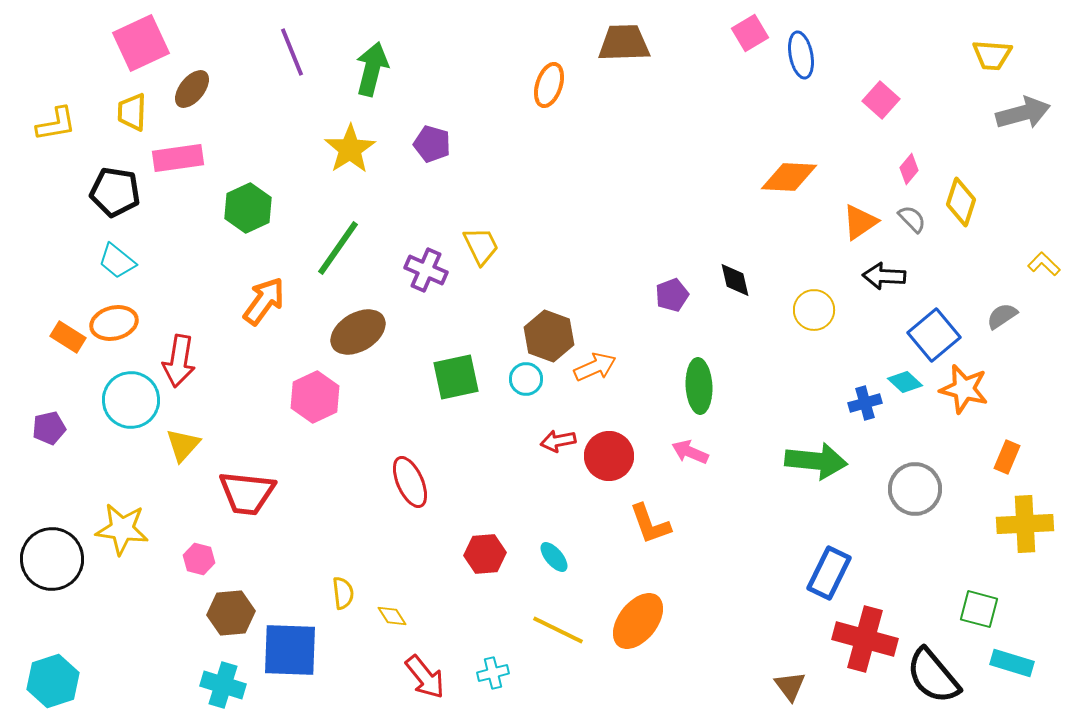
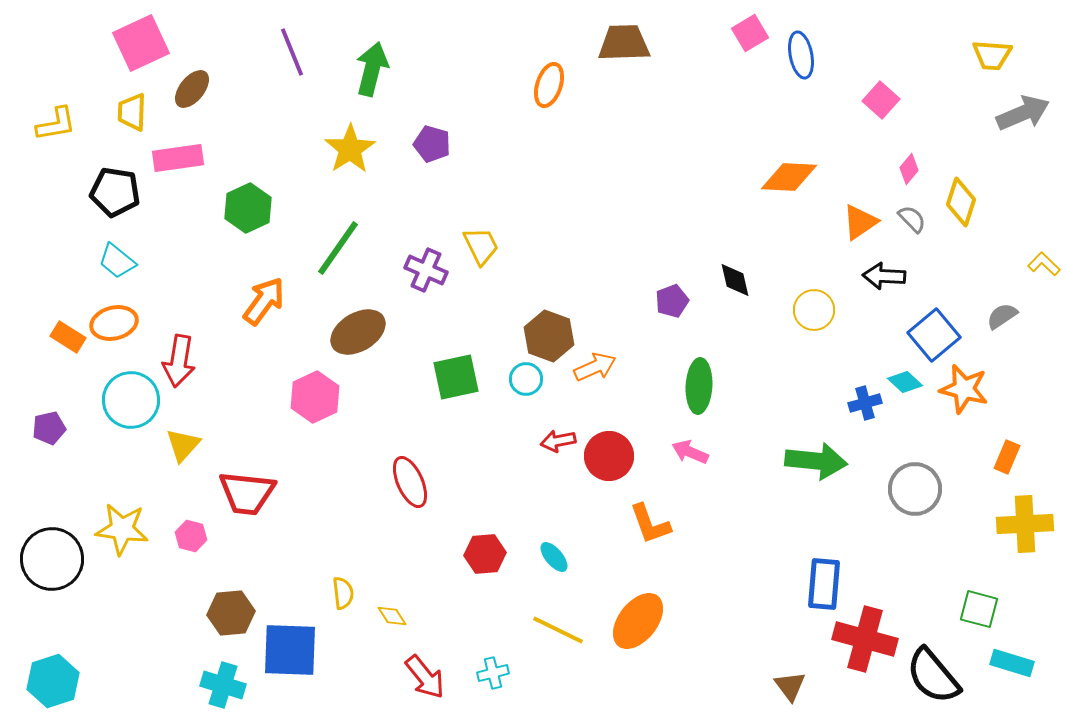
gray arrow at (1023, 113): rotated 8 degrees counterclockwise
purple pentagon at (672, 295): moved 6 px down
green ellipse at (699, 386): rotated 6 degrees clockwise
pink hexagon at (199, 559): moved 8 px left, 23 px up
blue rectangle at (829, 573): moved 5 px left, 11 px down; rotated 21 degrees counterclockwise
